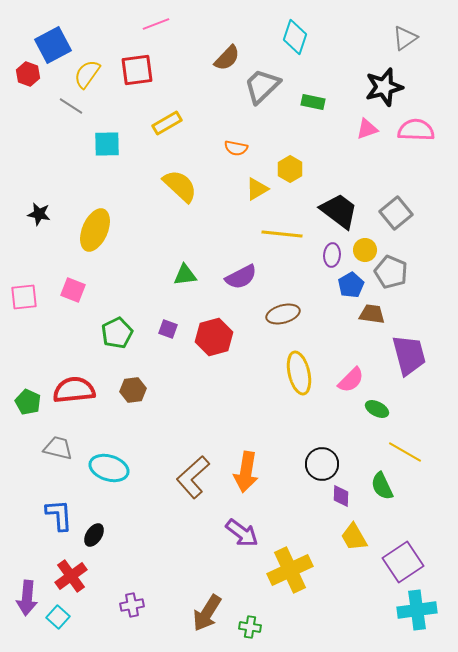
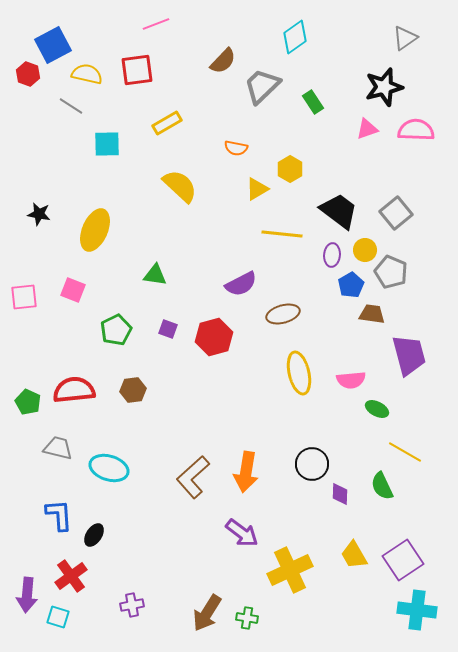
cyan diamond at (295, 37): rotated 36 degrees clockwise
brown semicircle at (227, 58): moved 4 px left, 3 px down
yellow semicircle at (87, 74): rotated 68 degrees clockwise
green rectangle at (313, 102): rotated 45 degrees clockwise
green triangle at (185, 275): moved 30 px left; rotated 15 degrees clockwise
purple semicircle at (241, 277): moved 7 px down
green pentagon at (117, 333): moved 1 px left, 3 px up
pink semicircle at (351, 380): rotated 40 degrees clockwise
black circle at (322, 464): moved 10 px left
purple diamond at (341, 496): moved 1 px left, 2 px up
yellow trapezoid at (354, 537): moved 18 px down
purple square at (403, 562): moved 2 px up
purple arrow at (27, 598): moved 3 px up
cyan cross at (417, 610): rotated 15 degrees clockwise
cyan square at (58, 617): rotated 25 degrees counterclockwise
green cross at (250, 627): moved 3 px left, 9 px up
